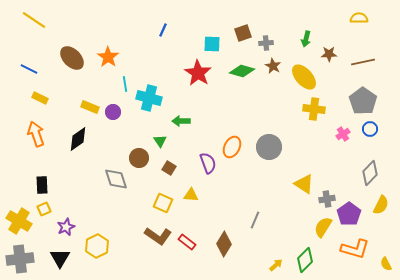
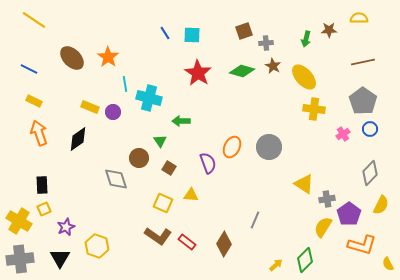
blue line at (163, 30): moved 2 px right, 3 px down; rotated 56 degrees counterclockwise
brown square at (243, 33): moved 1 px right, 2 px up
cyan square at (212, 44): moved 20 px left, 9 px up
brown star at (329, 54): moved 24 px up
yellow rectangle at (40, 98): moved 6 px left, 3 px down
orange arrow at (36, 134): moved 3 px right, 1 px up
yellow hexagon at (97, 246): rotated 15 degrees counterclockwise
orange L-shape at (355, 249): moved 7 px right, 4 px up
yellow semicircle at (386, 264): moved 2 px right
